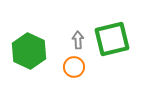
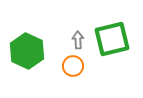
green hexagon: moved 2 px left
orange circle: moved 1 px left, 1 px up
